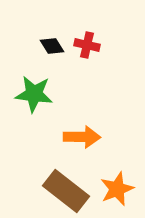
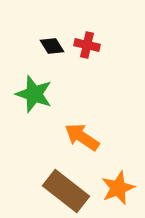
green star: rotated 12 degrees clockwise
orange arrow: rotated 147 degrees counterclockwise
orange star: moved 1 px right, 1 px up
